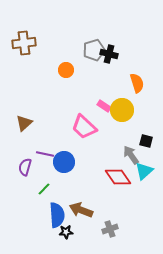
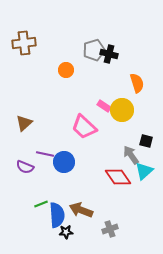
purple semicircle: rotated 84 degrees counterclockwise
green line: moved 3 px left, 15 px down; rotated 24 degrees clockwise
